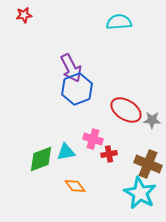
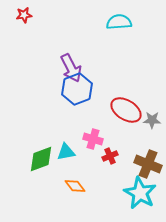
red cross: moved 1 px right, 2 px down; rotated 14 degrees counterclockwise
